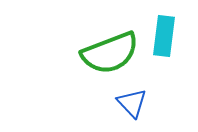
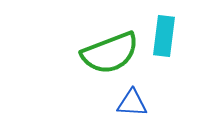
blue triangle: rotated 44 degrees counterclockwise
